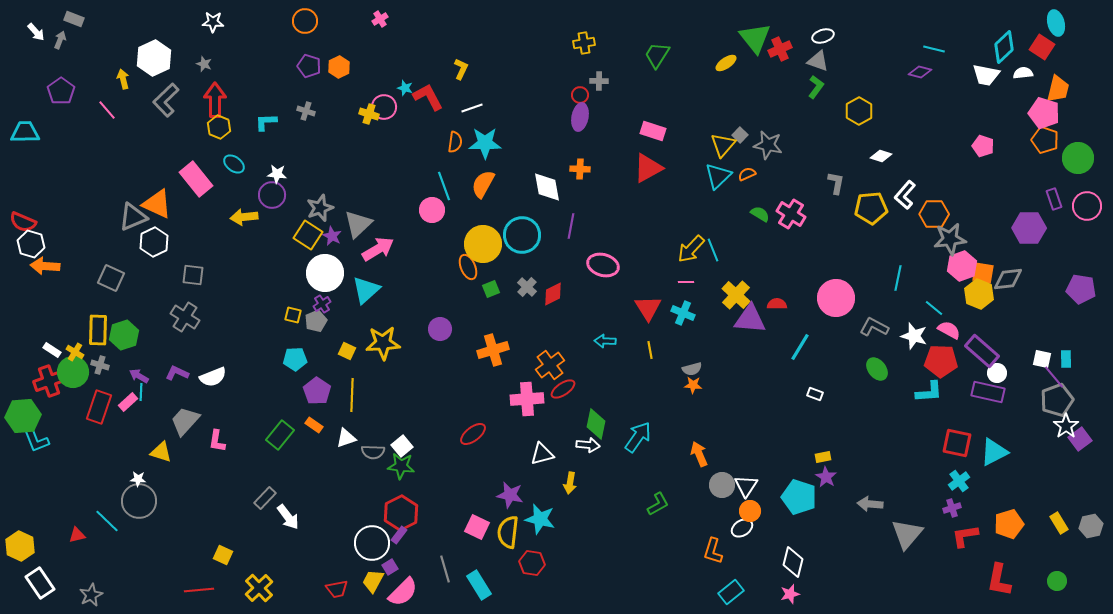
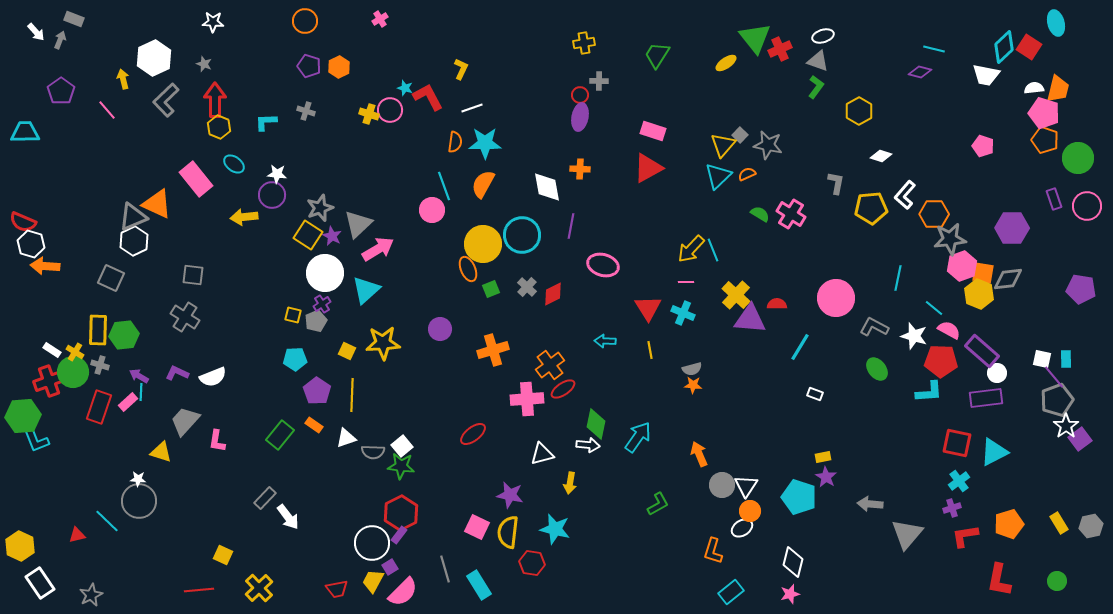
red square at (1042, 47): moved 13 px left
white semicircle at (1023, 73): moved 11 px right, 15 px down
pink circle at (384, 107): moved 6 px right, 3 px down
purple hexagon at (1029, 228): moved 17 px left
white hexagon at (154, 242): moved 20 px left, 1 px up
orange ellipse at (468, 267): moved 2 px down
green hexagon at (124, 335): rotated 12 degrees clockwise
purple rectangle at (988, 392): moved 2 px left, 6 px down; rotated 20 degrees counterclockwise
cyan star at (540, 519): moved 15 px right, 10 px down
